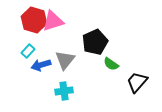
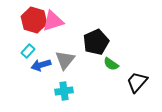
black pentagon: moved 1 px right
